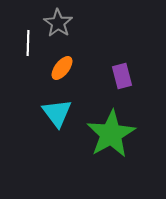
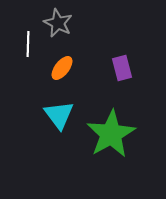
gray star: rotated 8 degrees counterclockwise
white line: moved 1 px down
purple rectangle: moved 8 px up
cyan triangle: moved 2 px right, 2 px down
